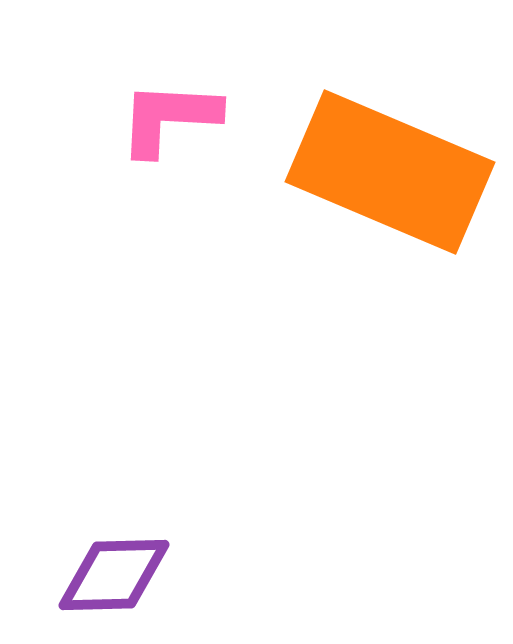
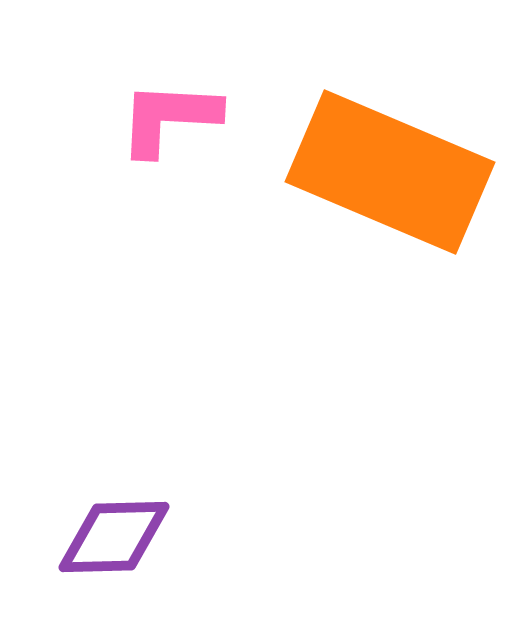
purple diamond: moved 38 px up
